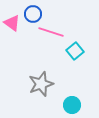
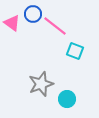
pink line: moved 4 px right, 6 px up; rotated 20 degrees clockwise
cyan square: rotated 30 degrees counterclockwise
cyan circle: moved 5 px left, 6 px up
